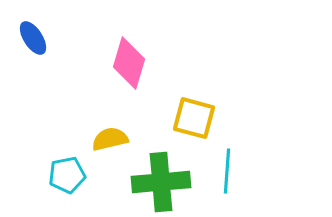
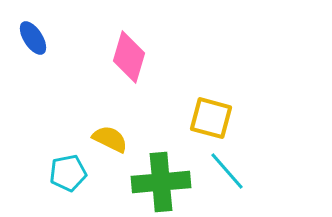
pink diamond: moved 6 px up
yellow square: moved 17 px right
yellow semicircle: rotated 39 degrees clockwise
cyan line: rotated 45 degrees counterclockwise
cyan pentagon: moved 1 px right, 2 px up
